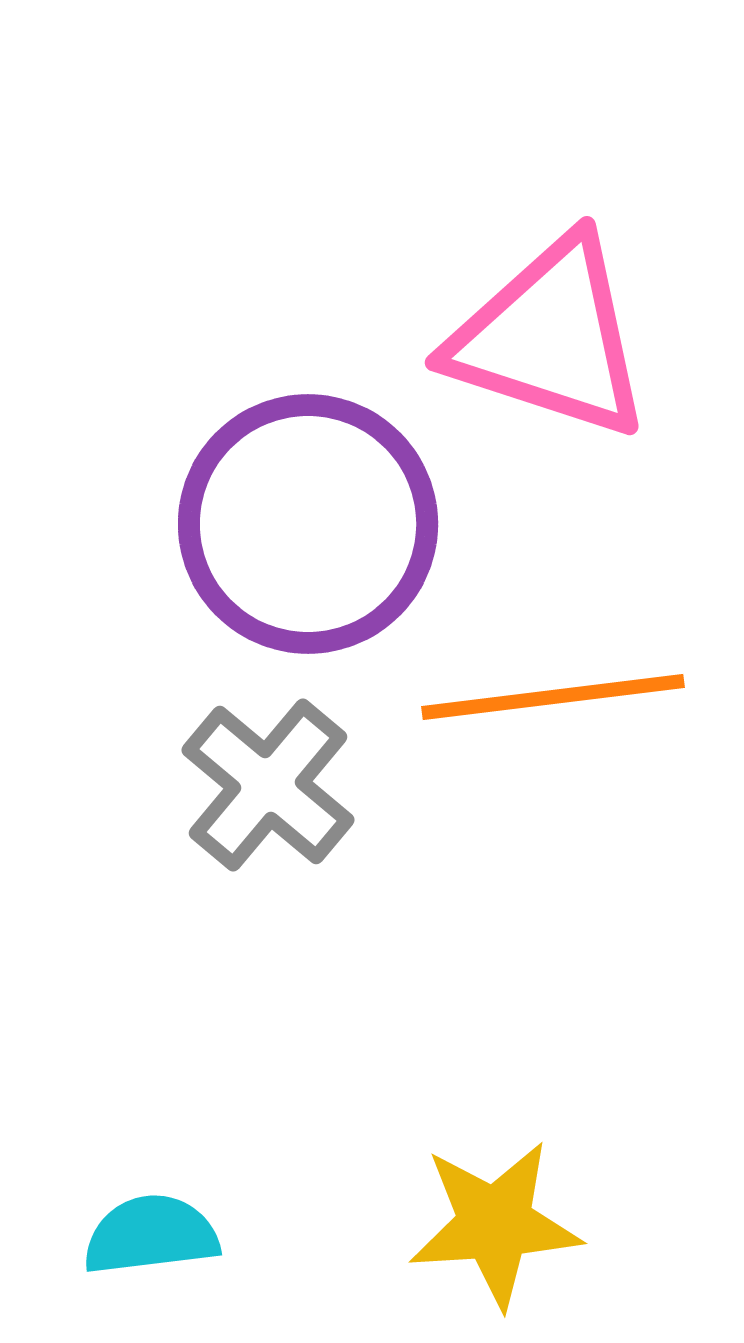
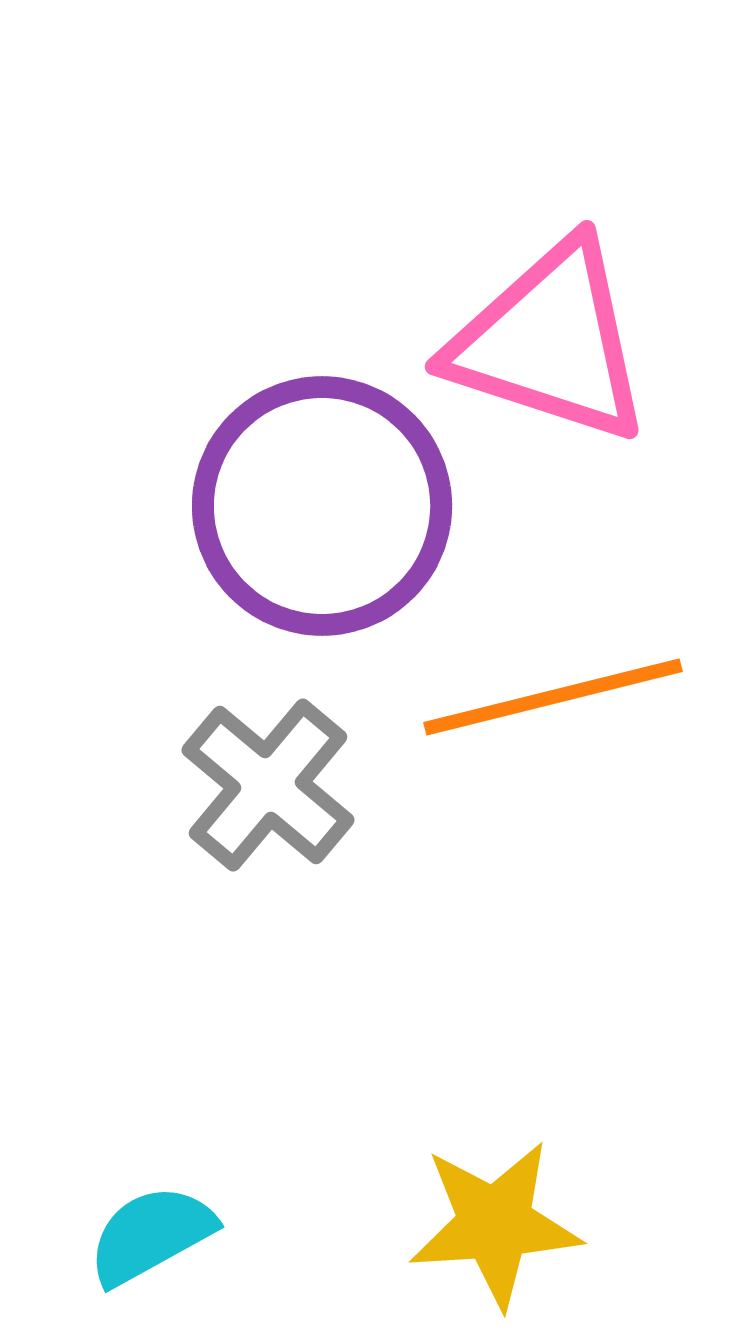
pink triangle: moved 4 px down
purple circle: moved 14 px right, 18 px up
orange line: rotated 7 degrees counterclockwise
cyan semicircle: rotated 22 degrees counterclockwise
